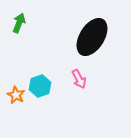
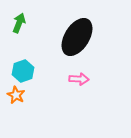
black ellipse: moved 15 px left
pink arrow: rotated 60 degrees counterclockwise
cyan hexagon: moved 17 px left, 15 px up
